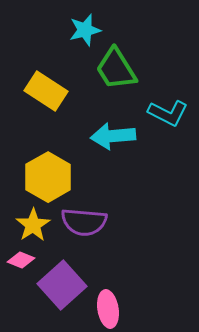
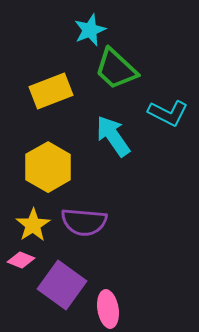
cyan star: moved 5 px right; rotated 8 degrees counterclockwise
green trapezoid: rotated 15 degrees counterclockwise
yellow rectangle: moved 5 px right; rotated 54 degrees counterclockwise
cyan arrow: rotated 60 degrees clockwise
yellow hexagon: moved 10 px up
purple square: rotated 12 degrees counterclockwise
